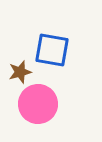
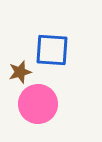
blue square: rotated 6 degrees counterclockwise
